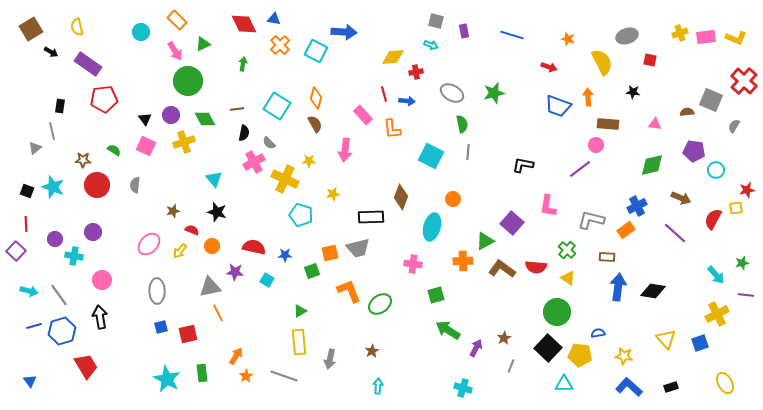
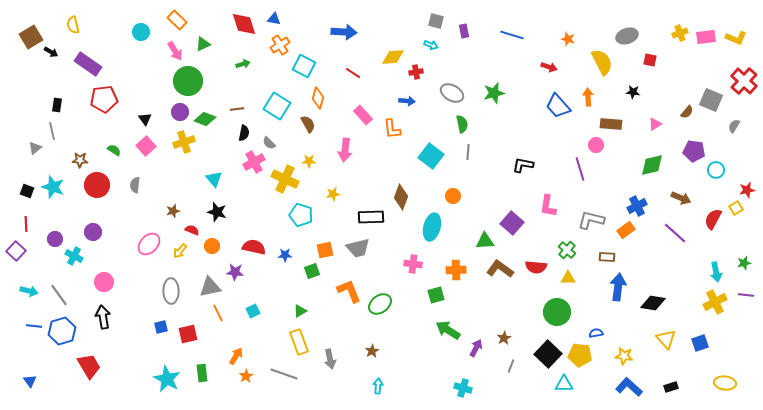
red diamond at (244, 24): rotated 8 degrees clockwise
yellow semicircle at (77, 27): moved 4 px left, 2 px up
brown square at (31, 29): moved 8 px down
orange cross at (280, 45): rotated 12 degrees clockwise
cyan square at (316, 51): moved 12 px left, 15 px down
green arrow at (243, 64): rotated 64 degrees clockwise
red line at (384, 94): moved 31 px left, 21 px up; rotated 42 degrees counterclockwise
orange diamond at (316, 98): moved 2 px right
black rectangle at (60, 106): moved 3 px left, 1 px up
blue trapezoid at (558, 106): rotated 28 degrees clockwise
brown semicircle at (687, 112): rotated 136 degrees clockwise
purple circle at (171, 115): moved 9 px right, 3 px up
green diamond at (205, 119): rotated 40 degrees counterclockwise
brown semicircle at (315, 124): moved 7 px left
brown rectangle at (608, 124): moved 3 px right
pink triangle at (655, 124): rotated 40 degrees counterclockwise
pink square at (146, 146): rotated 24 degrees clockwise
cyan square at (431, 156): rotated 10 degrees clockwise
brown star at (83, 160): moved 3 px left
purple line at (580, 169): rotated 70 degrees counterclockwise
orange circle at (453, 199): moved 3 px up
yellow square at (736, 208): rotated 24 degrees counterclockwise
green triangle at (485, 241): rotated 24 degrees clockwise
orange square at (330, 253): moved 5 px left, 3 px up
cyan cross at (74, 256): rotated 18 degrees clockwise
orange cross at (463, 261): moved 7 px left, 9 px down
green star at (742, 263): moved 2 px right
brown L-shape at (502, 269): moved 2 px left
cyan arrow at (716, 275): moved 3 px up; rotated 30 degrees clockwise
yellow triangle at (568, 278): rotated 35 degrees counterclockwise
pink circle at (102, 280): moved 2 px right, 2 px down
cyan square at (267, 280): moved 14 px left, 31 px down; rotated 32 degrees clockwise
gray ellipse at (157, 291): moved 14 px right
black diamond at (653, 291): moved 12 px down
yellow cross at (717, 314): moved 2 px left, 12 px up
black arrow at (100, 317): moved 3 px right
blue line at (34, 326): rotated 21 degrees clockwise
blue semicircle at (598, 333): moved 2 px left
yellow rectangle at (299, 342): rotated 15 degrees counterclockwise
black square at (548, 348): moved 6 px down
gray arrow at (330, 359): rotated 24 degrees counterclockwise
red trapezoid at (86, 366): moved 3 px right
gray line at (284, 376): moved 2 px up
yellow ellipse at (725, 383): rotated 55 degrees counterclockwise
